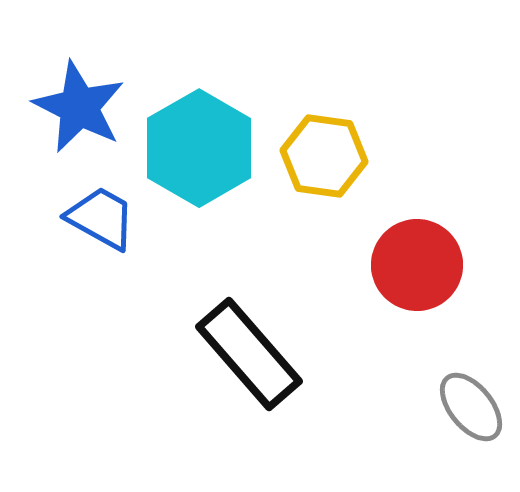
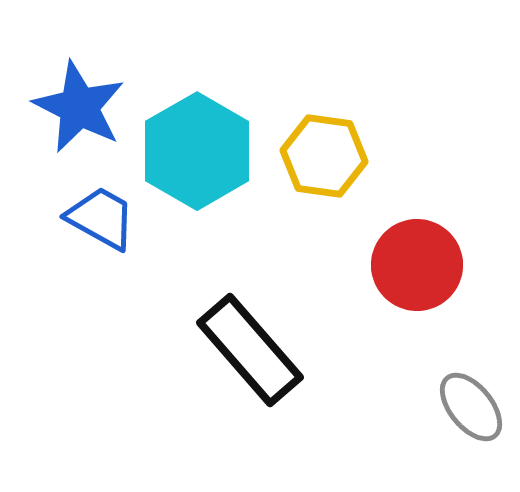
cyan hexagon: moved 2 px left, 3 px down
black rectangle: moved 1 px right, 4 px up
